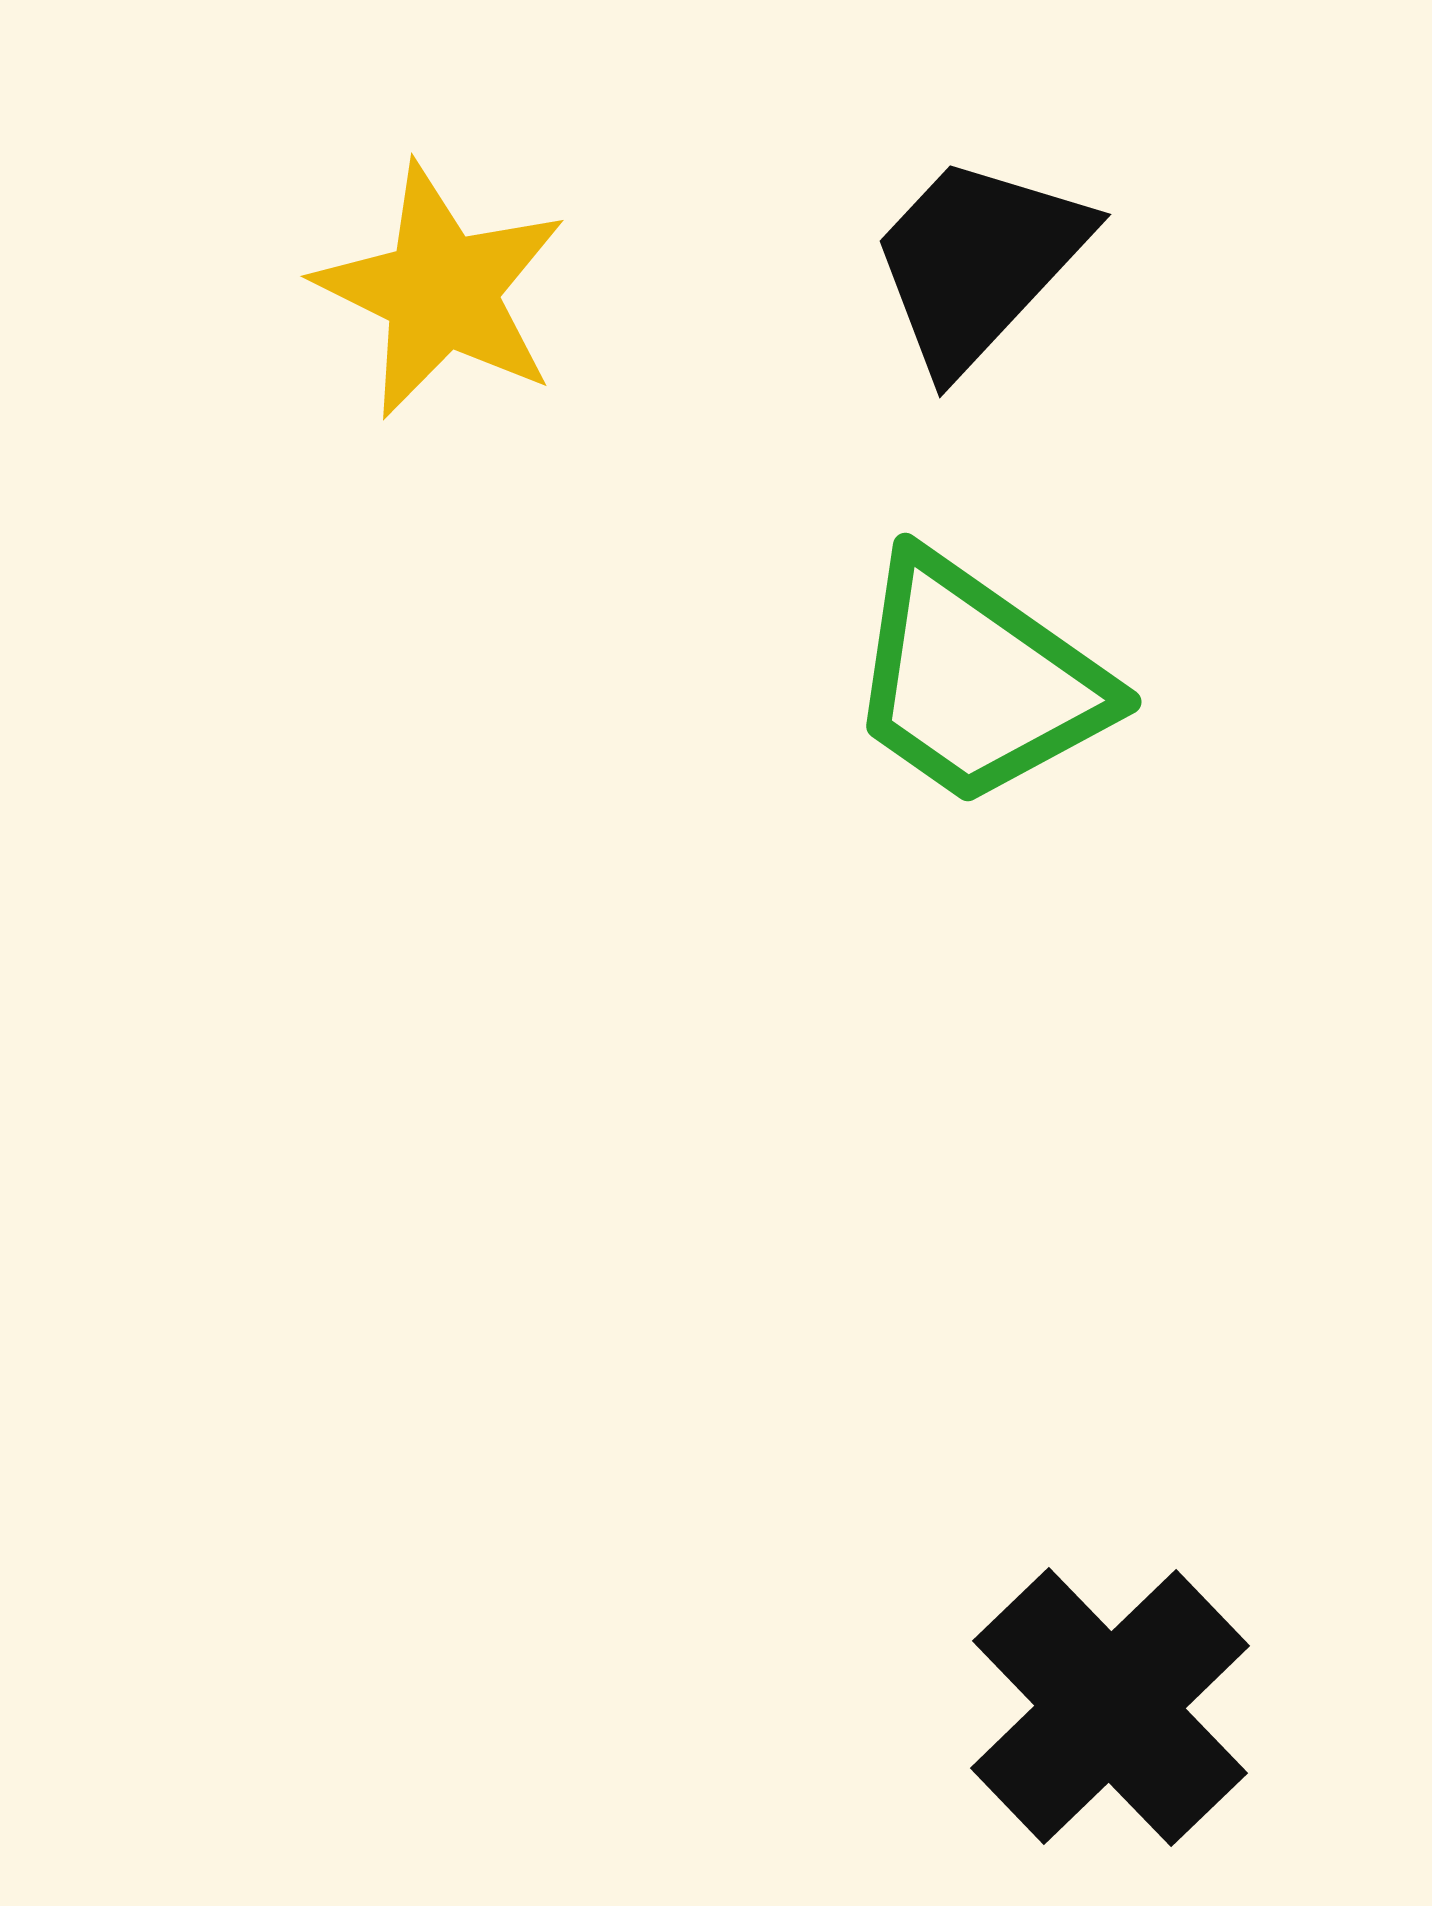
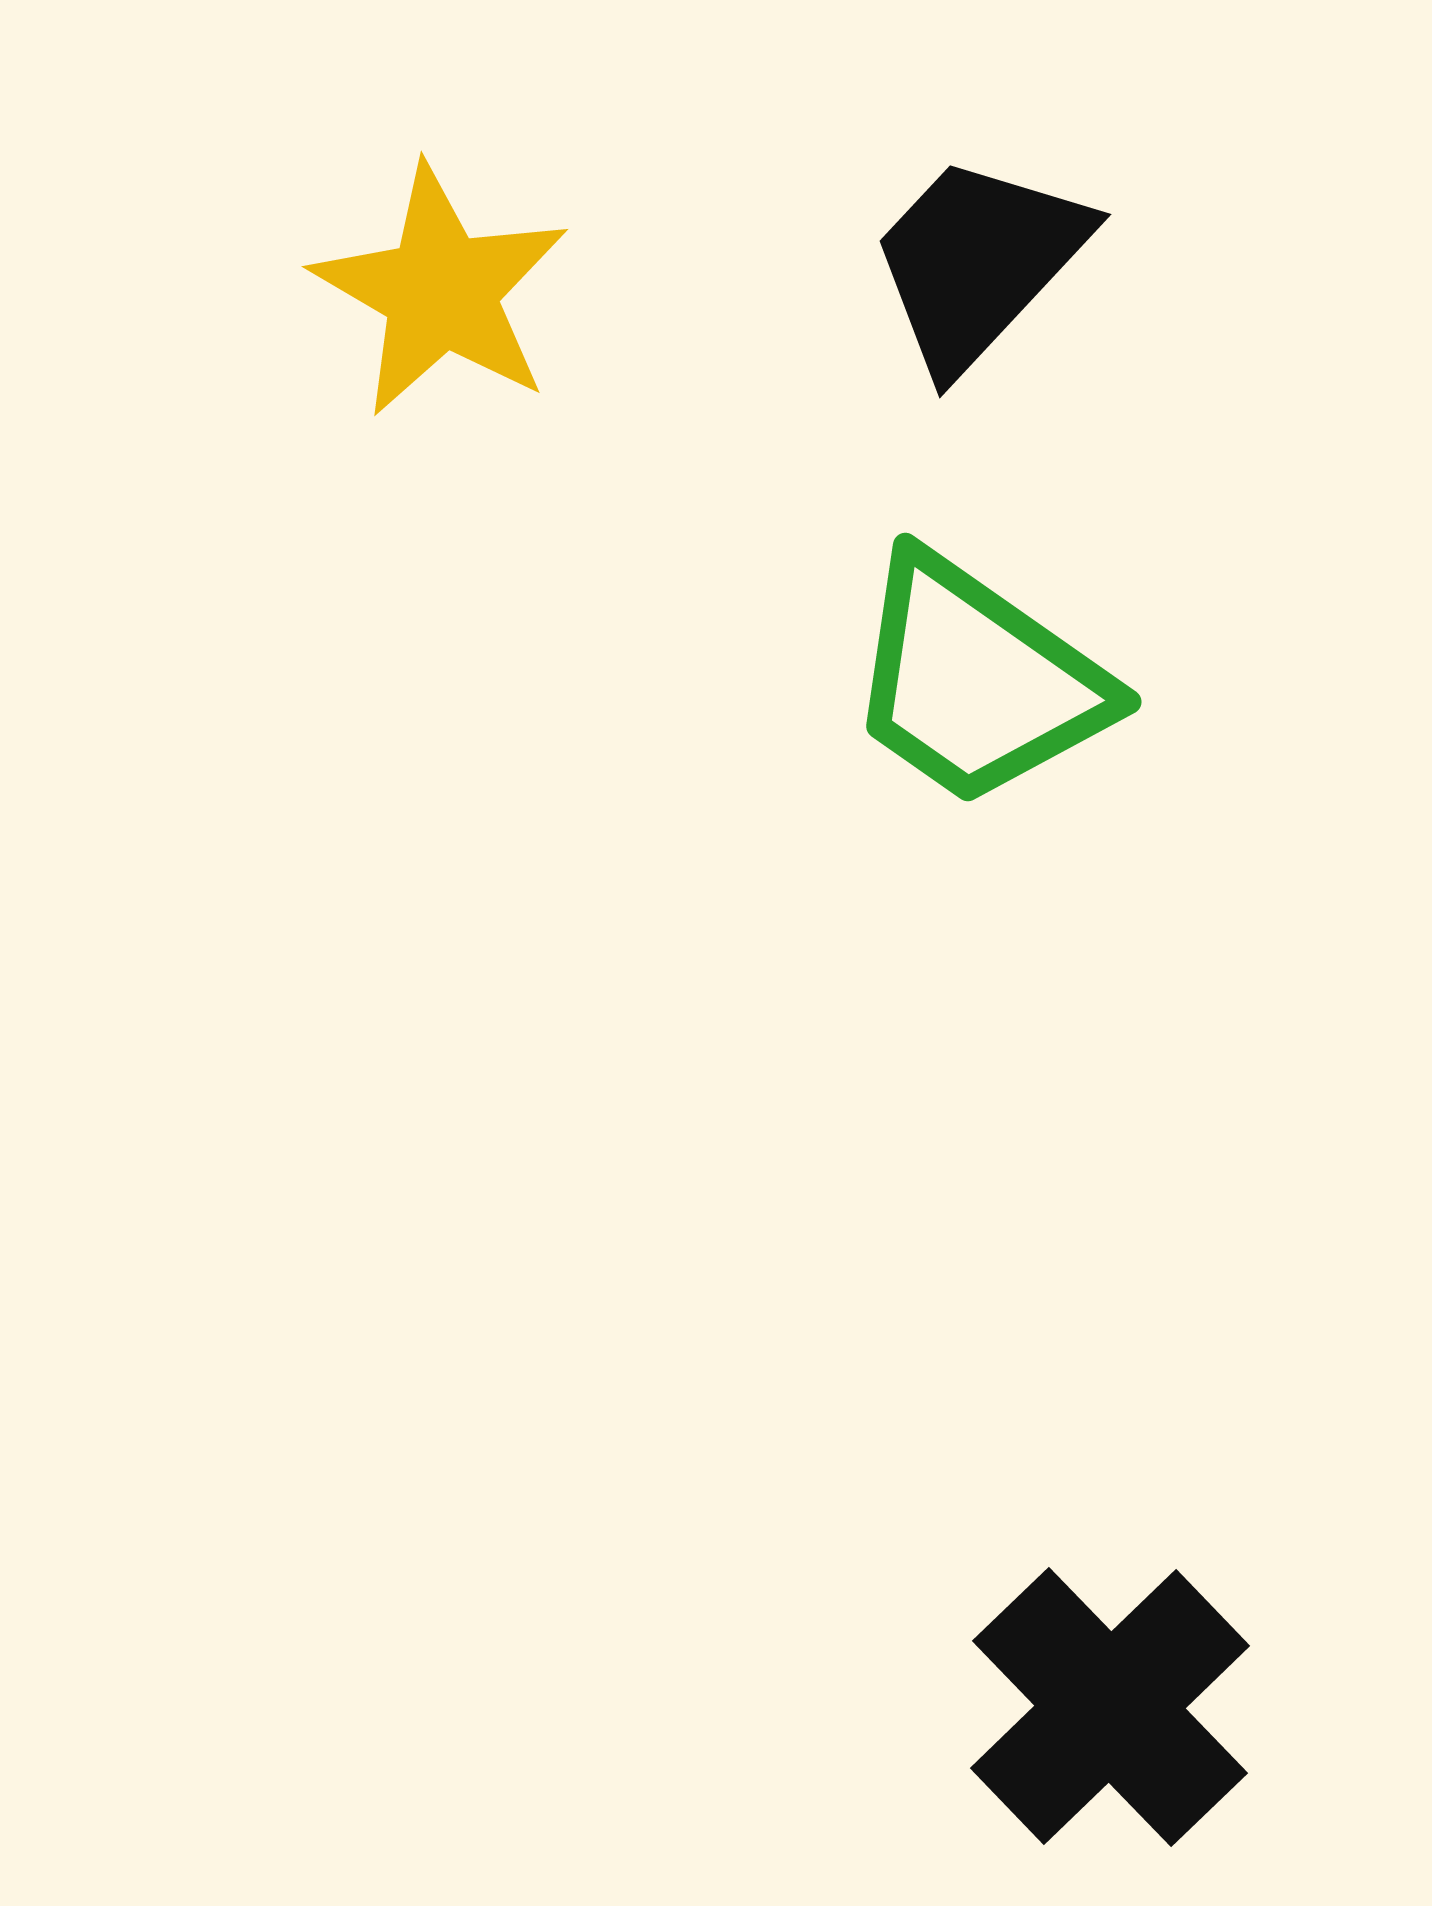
yellow star: rotated 4 degrees clockwise
